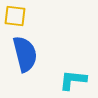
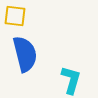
cyan L-shape: moved 2 px left; rotated 100 degrees clockwise
